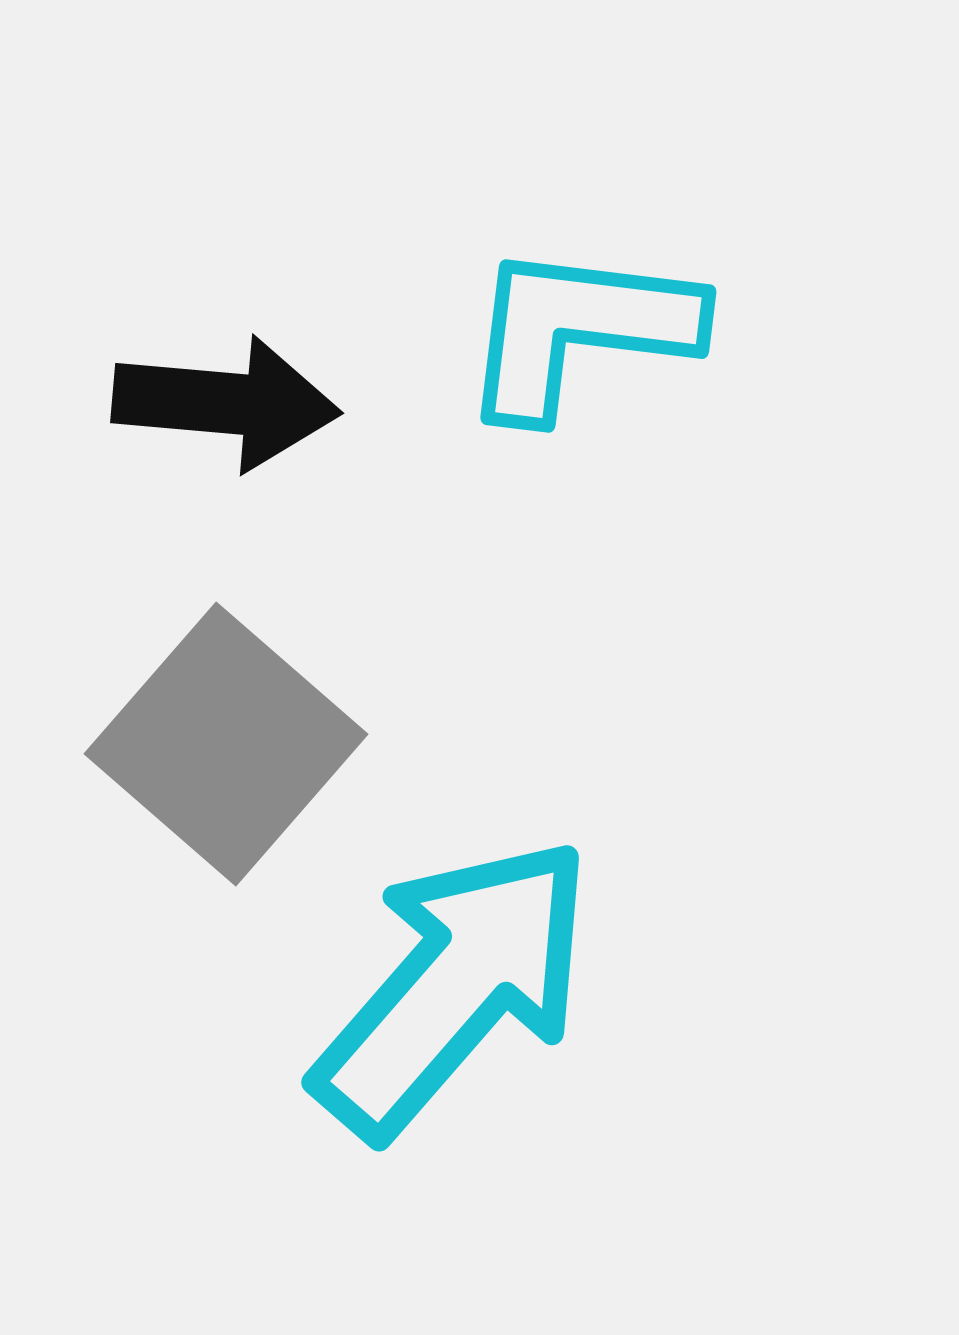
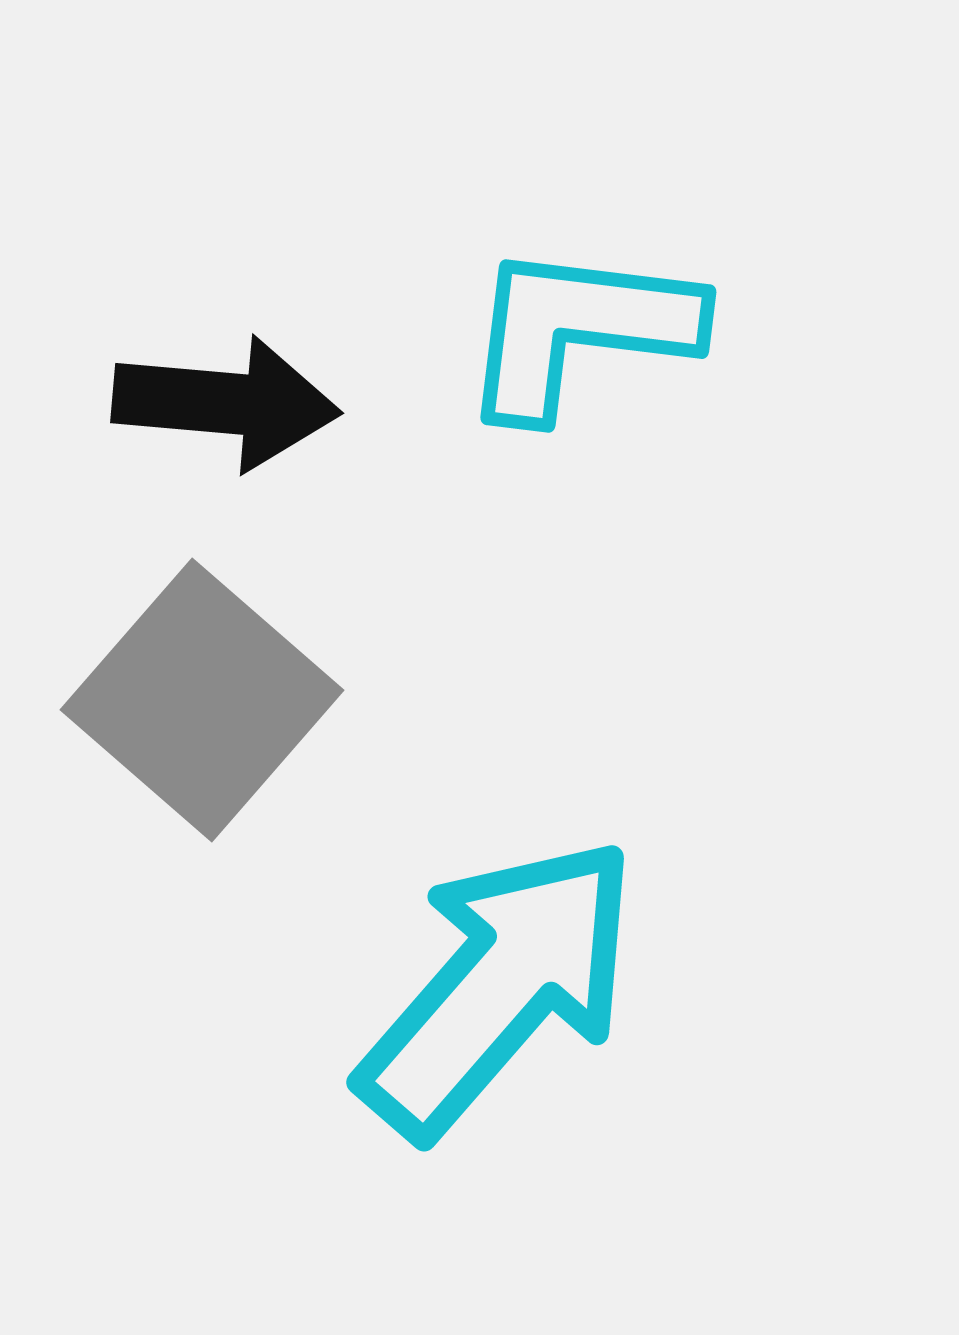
gray square: moved 24 px left, 44 px up
cyan arrow: moved 45 px right
